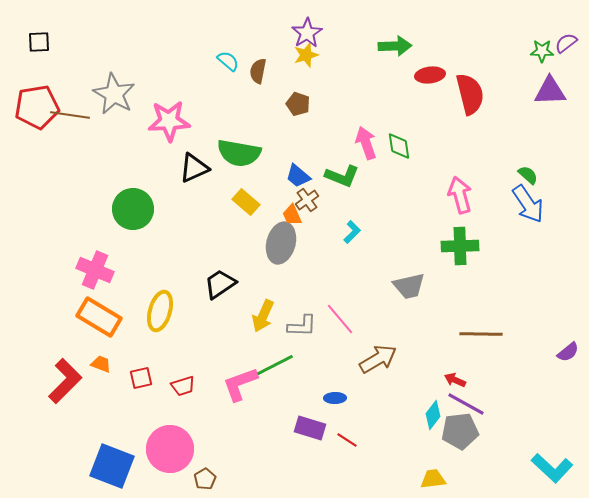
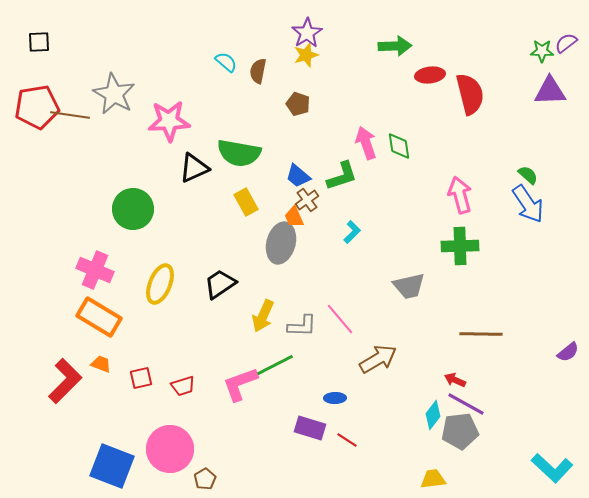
cyan semicircle at (228, 61): moved 2 px left, 1 px down
green L-shape at (342, 176): rotated 40 degrees counterclockwise
yellow rectangle at (246, 202): rotated 20 degrees clockwise
orange trapezoid at (292, 215): moved 2 px right, 2 px down
yellow ellipse at (160, 311): moved 27 px up; rotated 6 degrees clockwise
